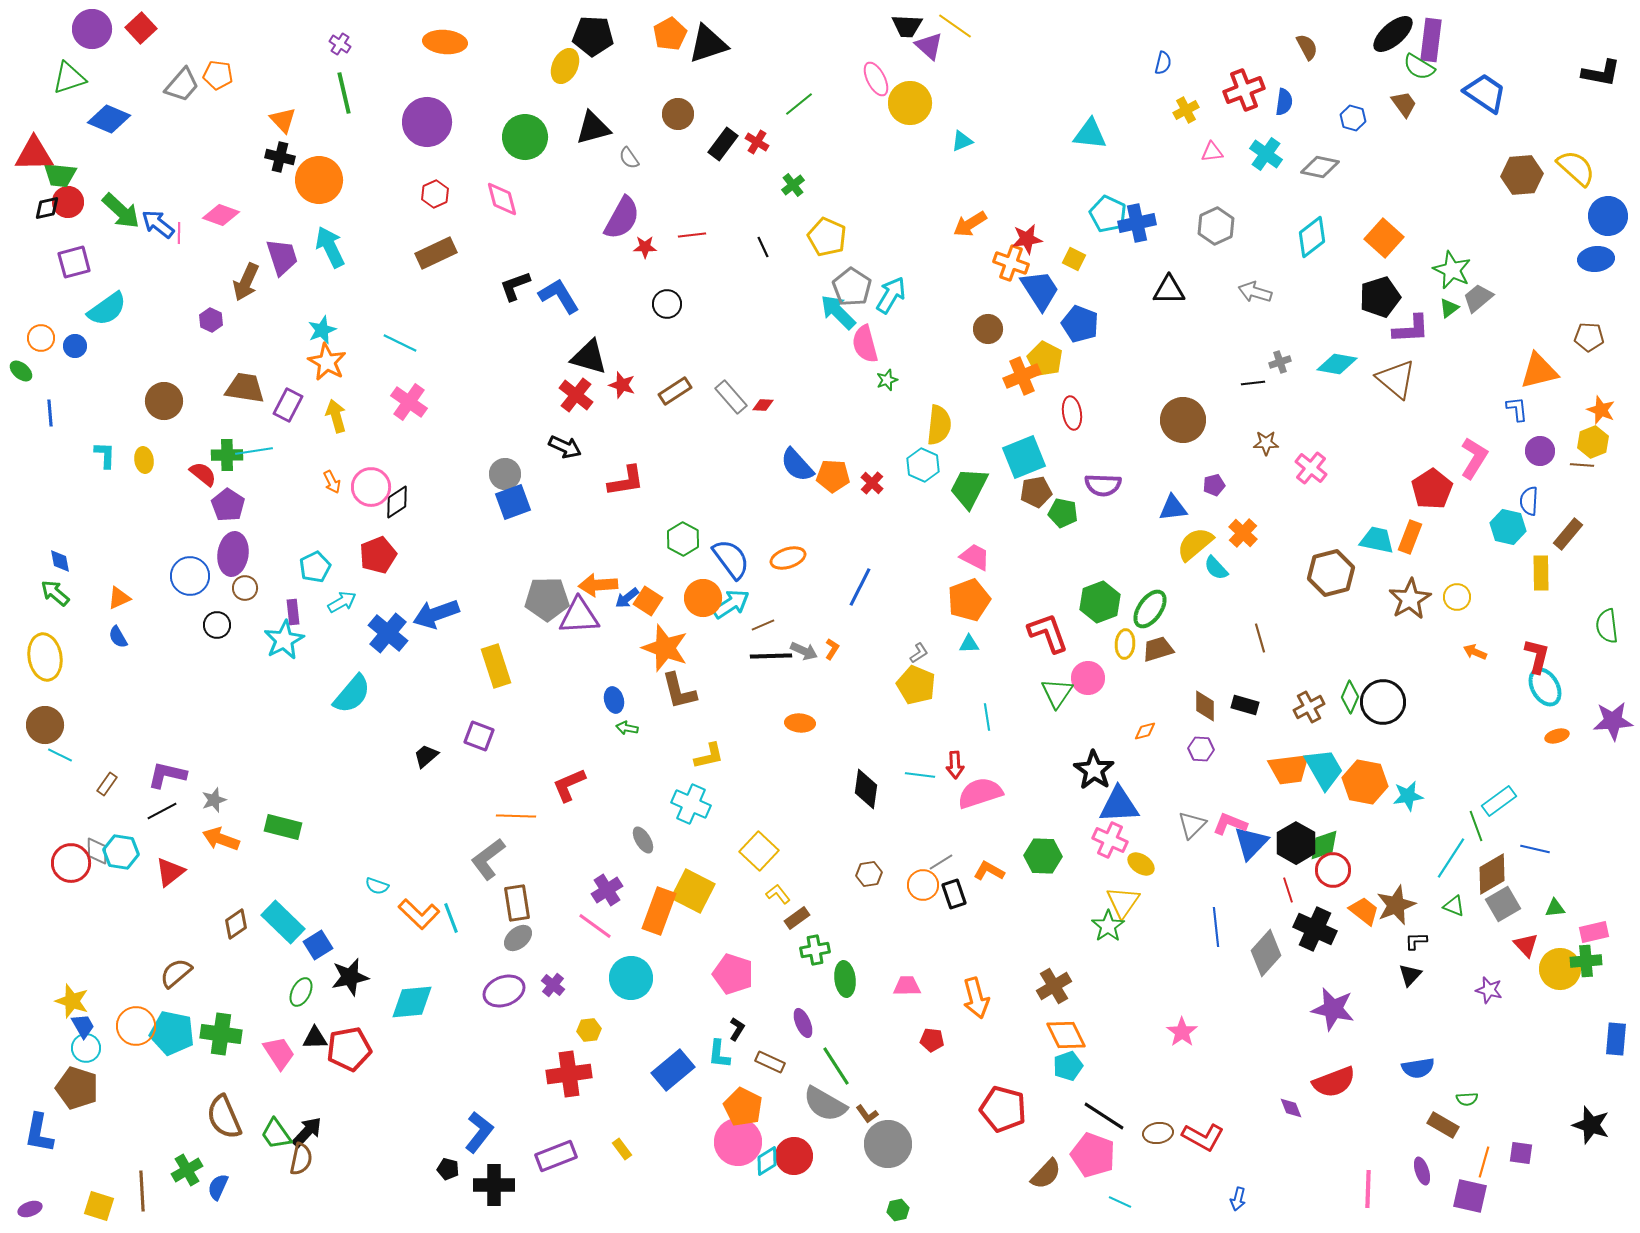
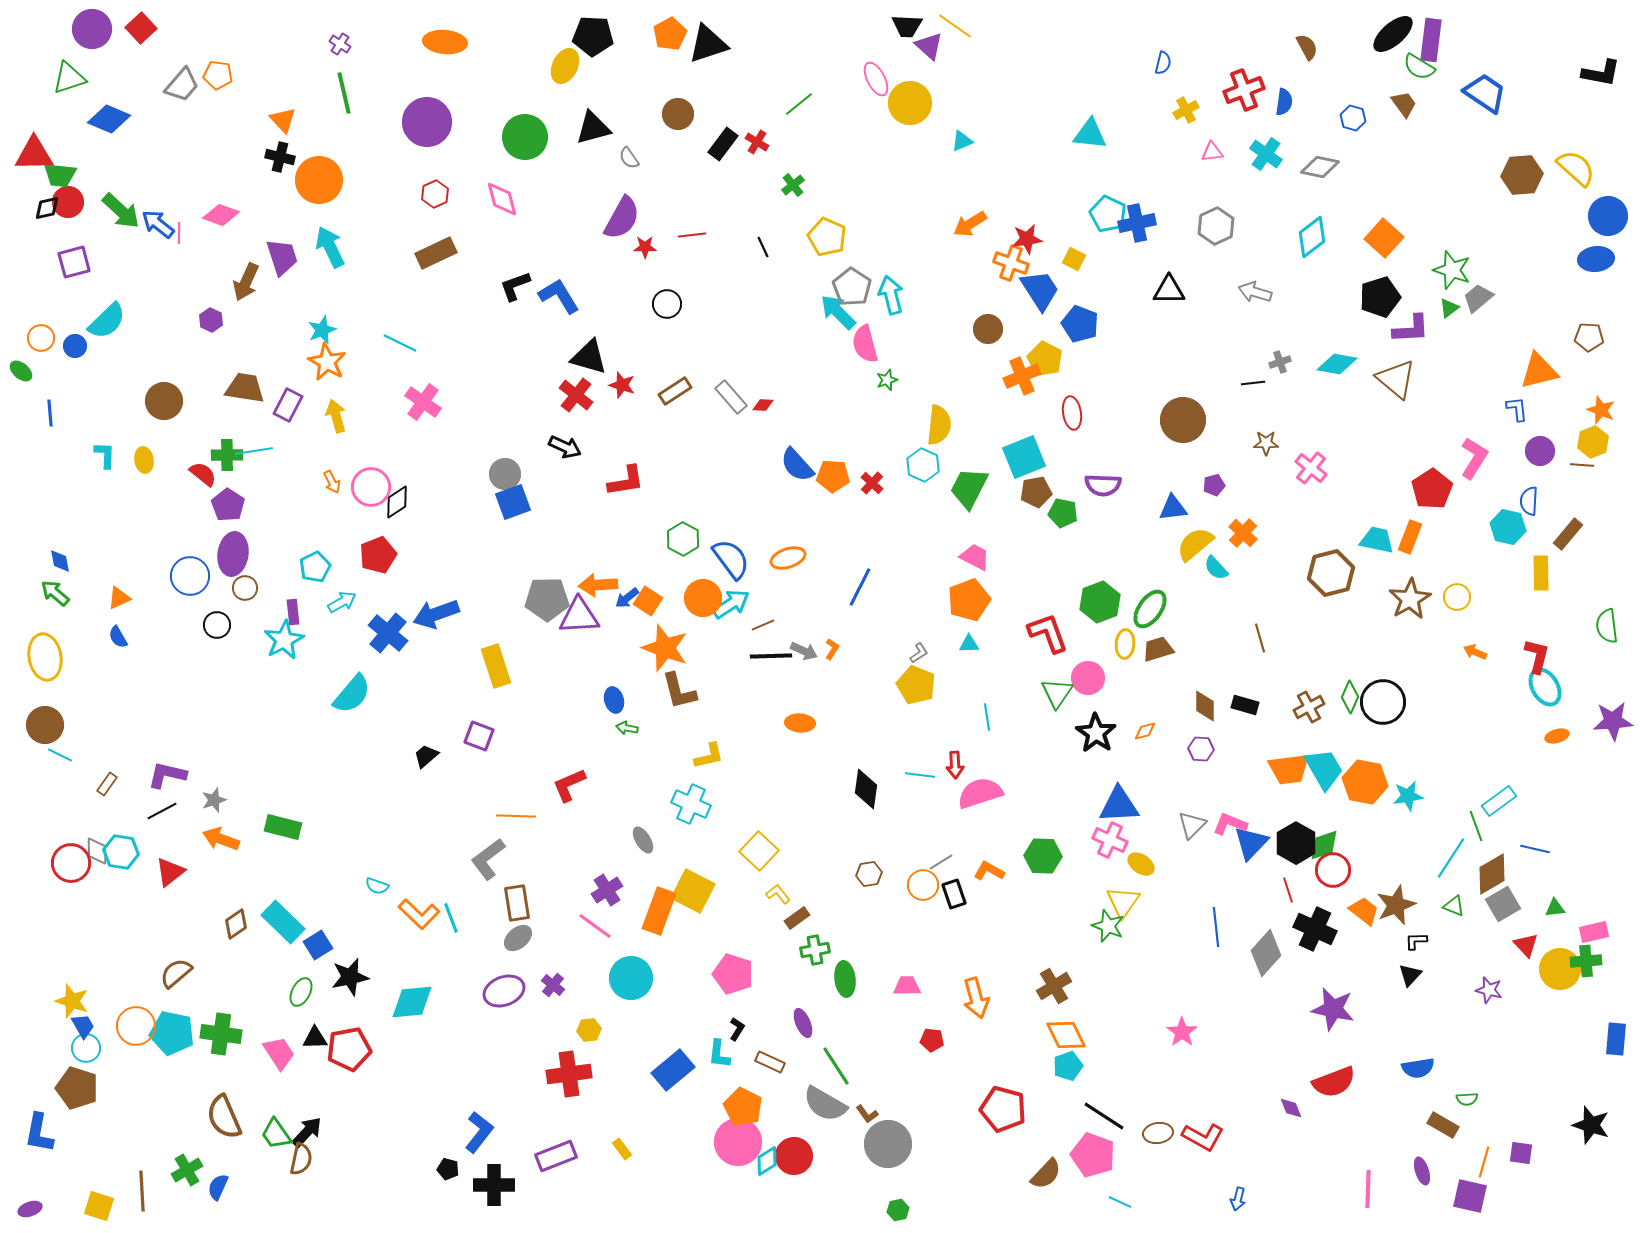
green star at (1452, 270): rotated 6 degrees counterclockwise
cyan arrow at (891, 295): rotated 45 degrees counterclockwise
cyan semicircle at (107, 309): moved 12 px down; rotated 9 degrees counterclockwise
pink cross at (409, 402): moved 14 px right
black star at (1094, 770): moved 2 px right, 37 px up
green star at (1108, 926): rotated 16 degrees counterclockwise
